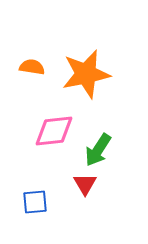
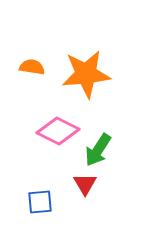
orange star: rotated 6 degrees clockwise
pink diamond: moved 4 px right; rotated 33 degrees clockwise
blue square: moved 5 px right
